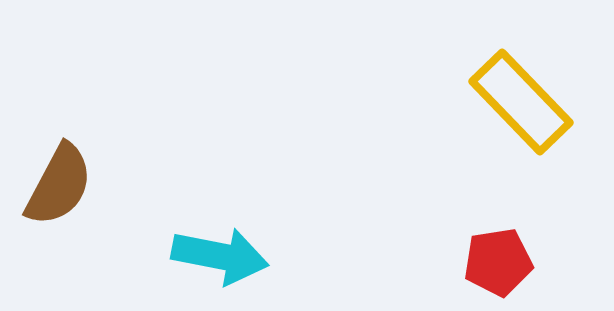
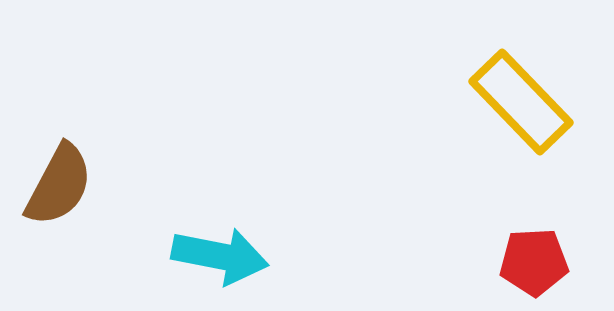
red pentagon: moved 36 px right; rotated 6 degrees clockwise
